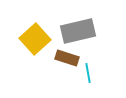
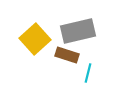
brown rectangle: moved 3 px up
cyan line: rotated 24 degrees clockwise
